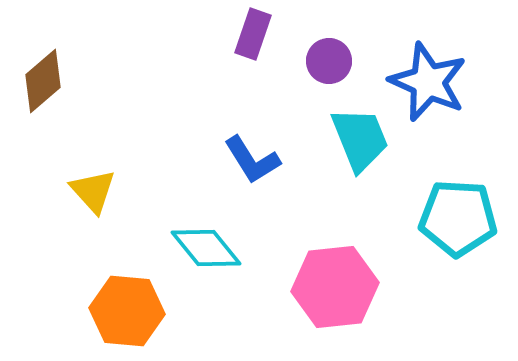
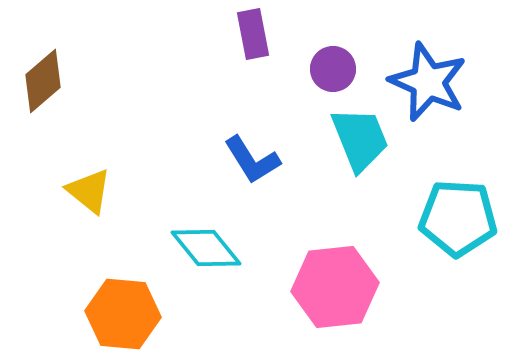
purple rectangle: rotated 30 degrees counterclockwise
purple circle: moved 4 px right, 8 px down
yellow triangle: moved 4 px left; rotated 9 degrees counterclockwise
orange hexagon: moved 4 px left, 3 px down
